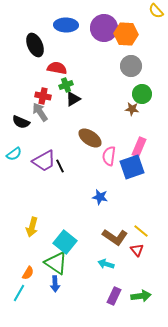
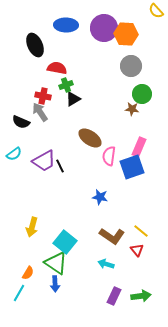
brown L-shape: moved 3 px left, 1 px up
